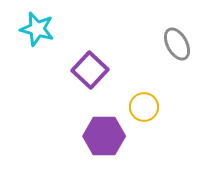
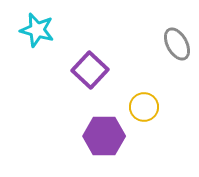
cyan star: moved 1 px down
